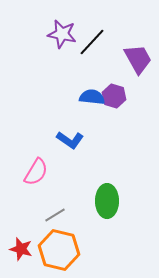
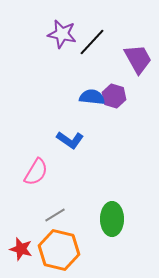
green ellipse: moved 5 px right, 18 px down
